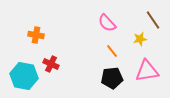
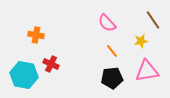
yellow star: moved 1 px right, 2 px down
cyan hexagon: moved 1 px up
